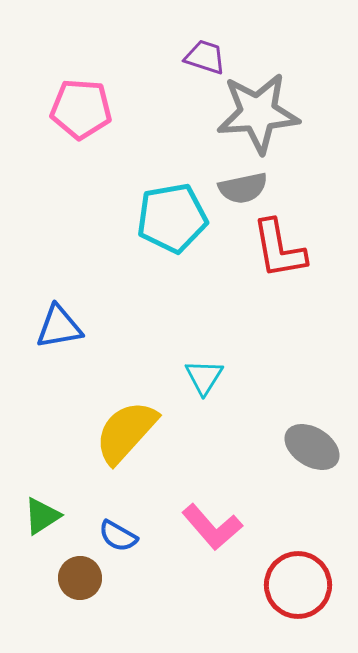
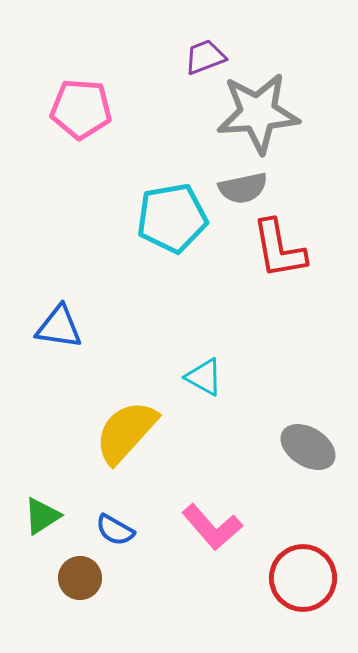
purple trapezoid: rotated 39 degrees counterclockwise
blue triangle: rotated 18 degrees clockwise
cyan triangle: rotated 33 degrees counterclockwise
gray ellipse: moved 4 px left
blue semicircle: moved 3 px left, 6 px up
red circle: moved 5 px right, 7 px up
